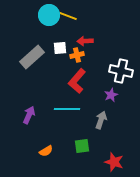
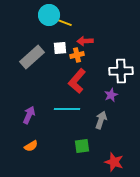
yellow line: moved 5 px left, 6 px down
white cross: rotated 15 degrees counterclockwise
orange semicircle: moved 15 px left, 5 px up
